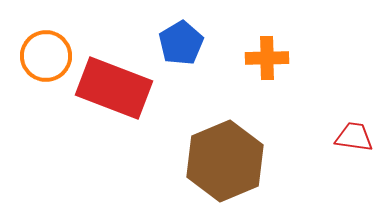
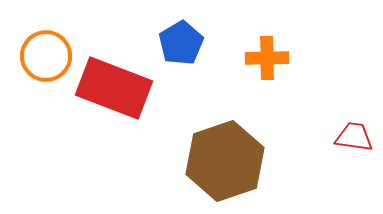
brown hexagon: rotated 4 degrees clockwise
